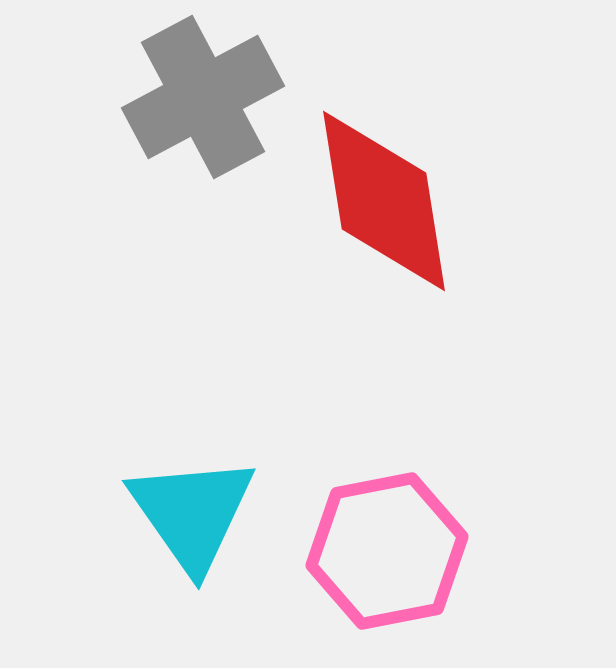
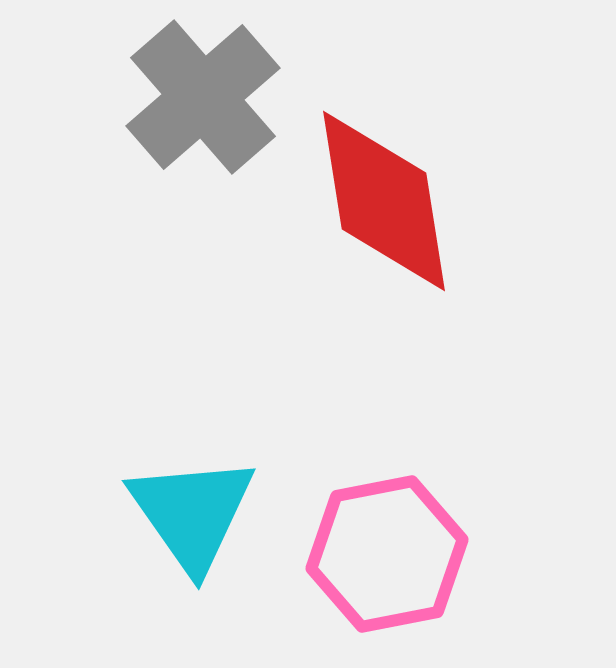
gray cross: rotated 13 degrees counterclockwise
pink hexagon: moved 3 px down
